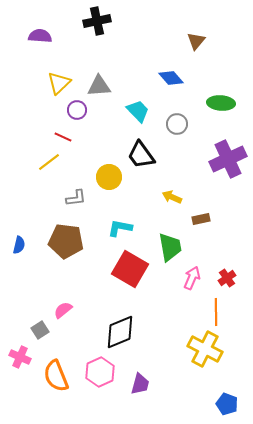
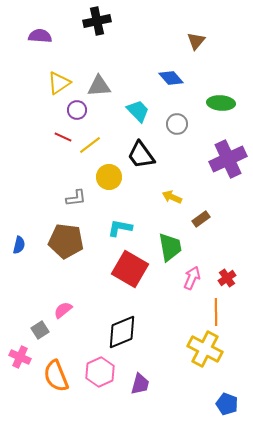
yellow triangle: rotated 10 degrees clockwise
yellow line: moved 41 px right, 17 px up
brown rectangle: rotated 24 degrees counterclockwise
black diamond: moved 2 px right
